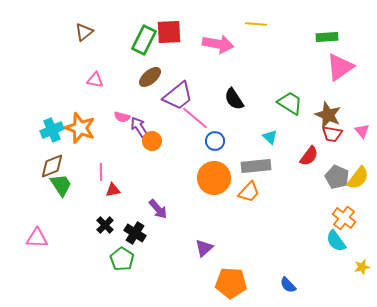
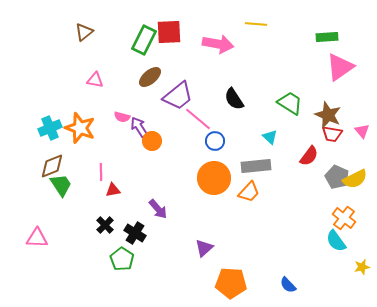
pink line at (195, 118): moved 3 px right, 1 px down
cyan cross at (52, 130): moved 2 px left, 2 px up
yellow semicircle at (358, 178): moved 3 px left, 1 px down; rotated 25 degrees clockwise
